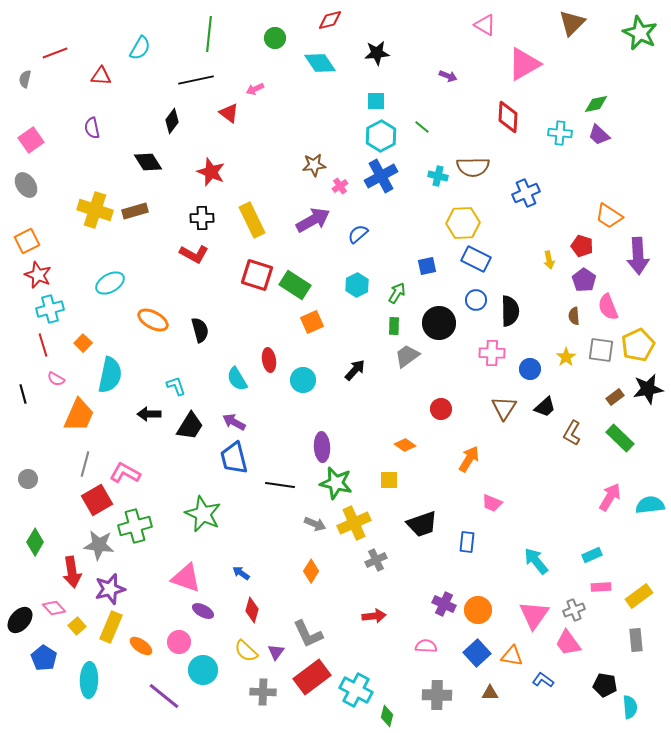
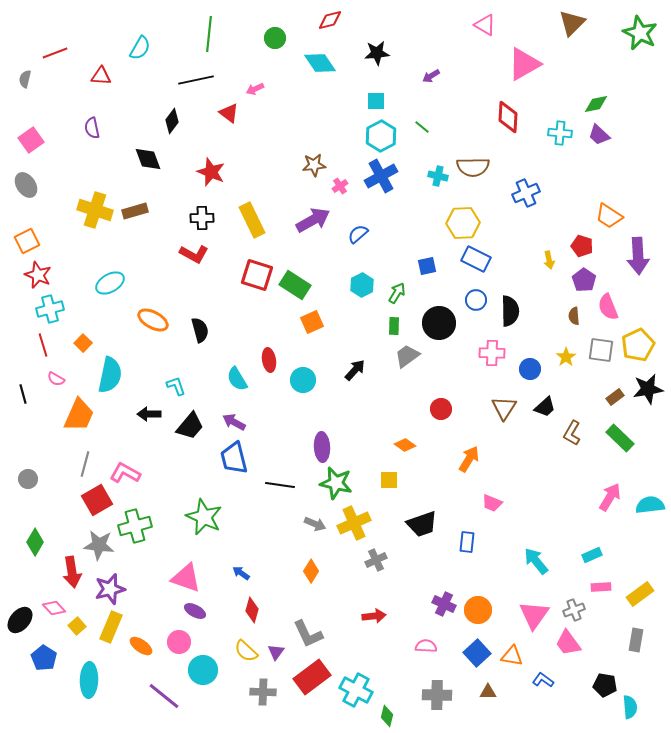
purple arrow at (448, 76): moved 17 px left; rotated 126 degrees clockwise
black diamond at (148, 162): moved 3 px up; rotated 12 degrees clockwise
cyan hexagon at (357, 285): moved 5 px right
black trapezoid at (190, 426): rotated 8 degrees clockwise
green star at (203, 514): moved 1 px right, 3 px down
yellow rectangle at (639, 596): moved 1 px right, 2 px up
purple ellipse at (203, 611): moved 8 px left
gray rectangle at (636, 640): rotated 15 degrees clockwise
brown triangle at (490, 693): moved 2 px left, 1 px up
